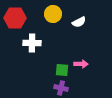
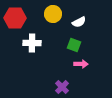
green square: moved 12 px right, 25 px up; rotated 16 degrees clockwise
purple cross: moved 1 px right, 1 px up; rotated 32 degrees clockwise
